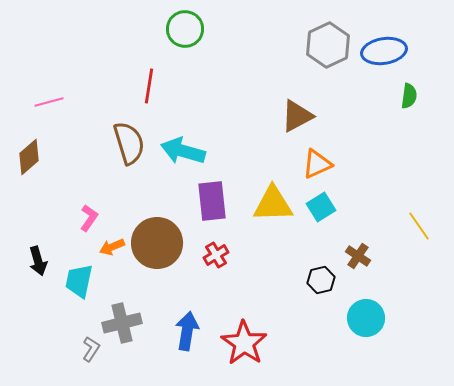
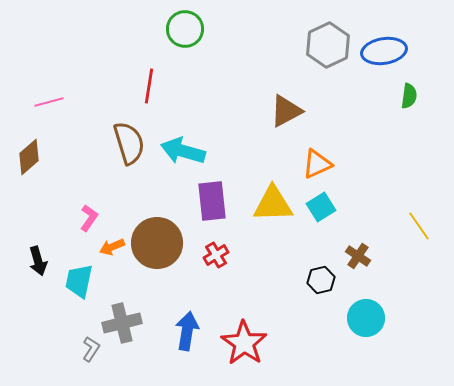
brown triangle: moved 11 px left, 5 px up
